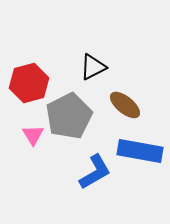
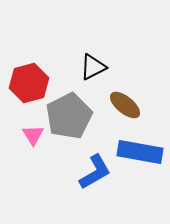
blue rectangle: moved 1 px down
